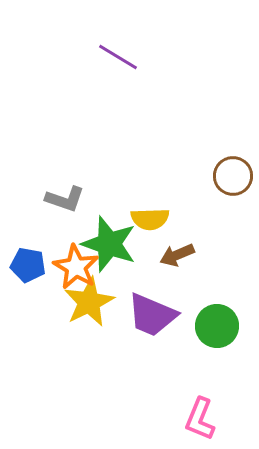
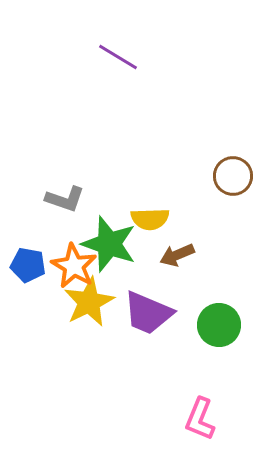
orange star: moved 2 px left, 1 px up
purple trapezoid: moved 4 px left, 2 px up
green circle: moved 2 px right, 1 px up
